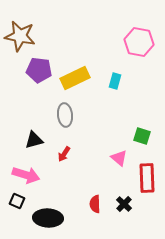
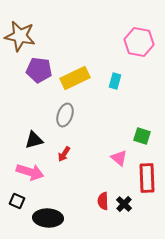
gray ellipse: rotated 25 degrees clockwise
pink arrow: moved 4 px right, 3 px up
red semicircle: moved 8 px right, 3 px up
